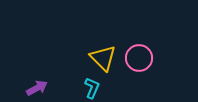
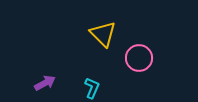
yellow triangle: moved 24 px up
purple arrow: moved 8 px right, 5 px up
